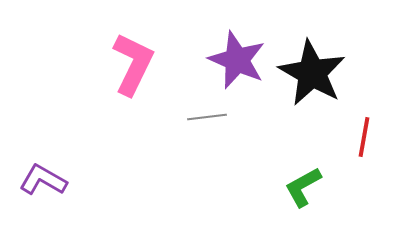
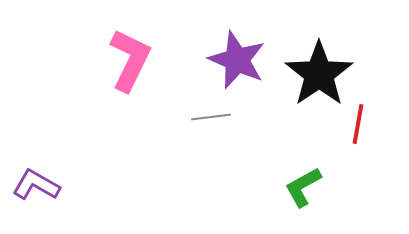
pink L-shape: moved 3 px left, 4 px up
black star: moved 7 px right, 1 px down; rotated 8 degrees clockwise
gray line: moved 4 px right
red line: moved 6 px left, 13 px up
purple L-shape: moved 7 px left, 5 px down
